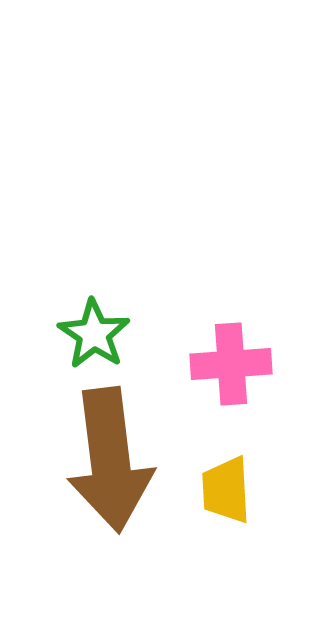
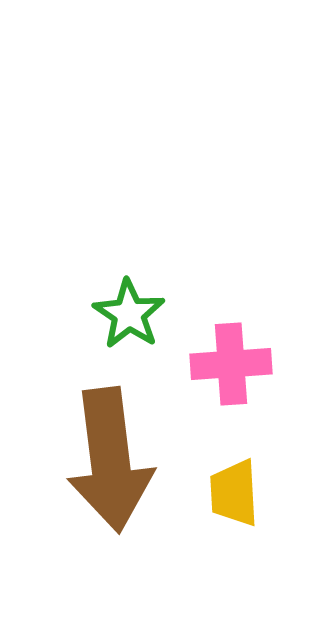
green star: moved 35 px right, 20 px up
yellow trapezoid: moved 8 px right, 3 px down
